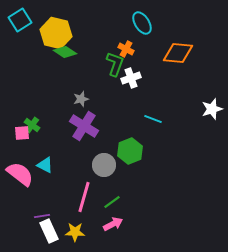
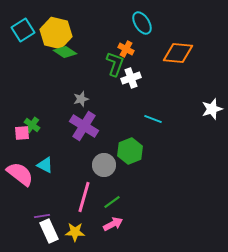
cyan square: moved 3 px right, 10 px down
